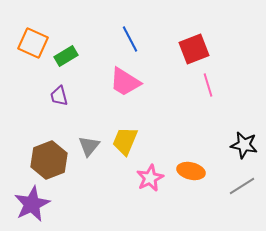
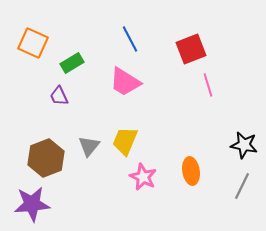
red square: moved 3 px left
green rectangle: moved 6 px right, 7 px down
purple trapezoid: rotated 10 degrees counterclockwise
brown hexagon: moved 3 px left, 2 px up
orange ellipse: rotated 68 degrees clockwise
pink star: moved 7 px left, 1 px up; rotated 20 degrees counterclockwise
gray line: rotated 32 degrees counterclockwise
purple star: rotated 21 degrees clockwise
